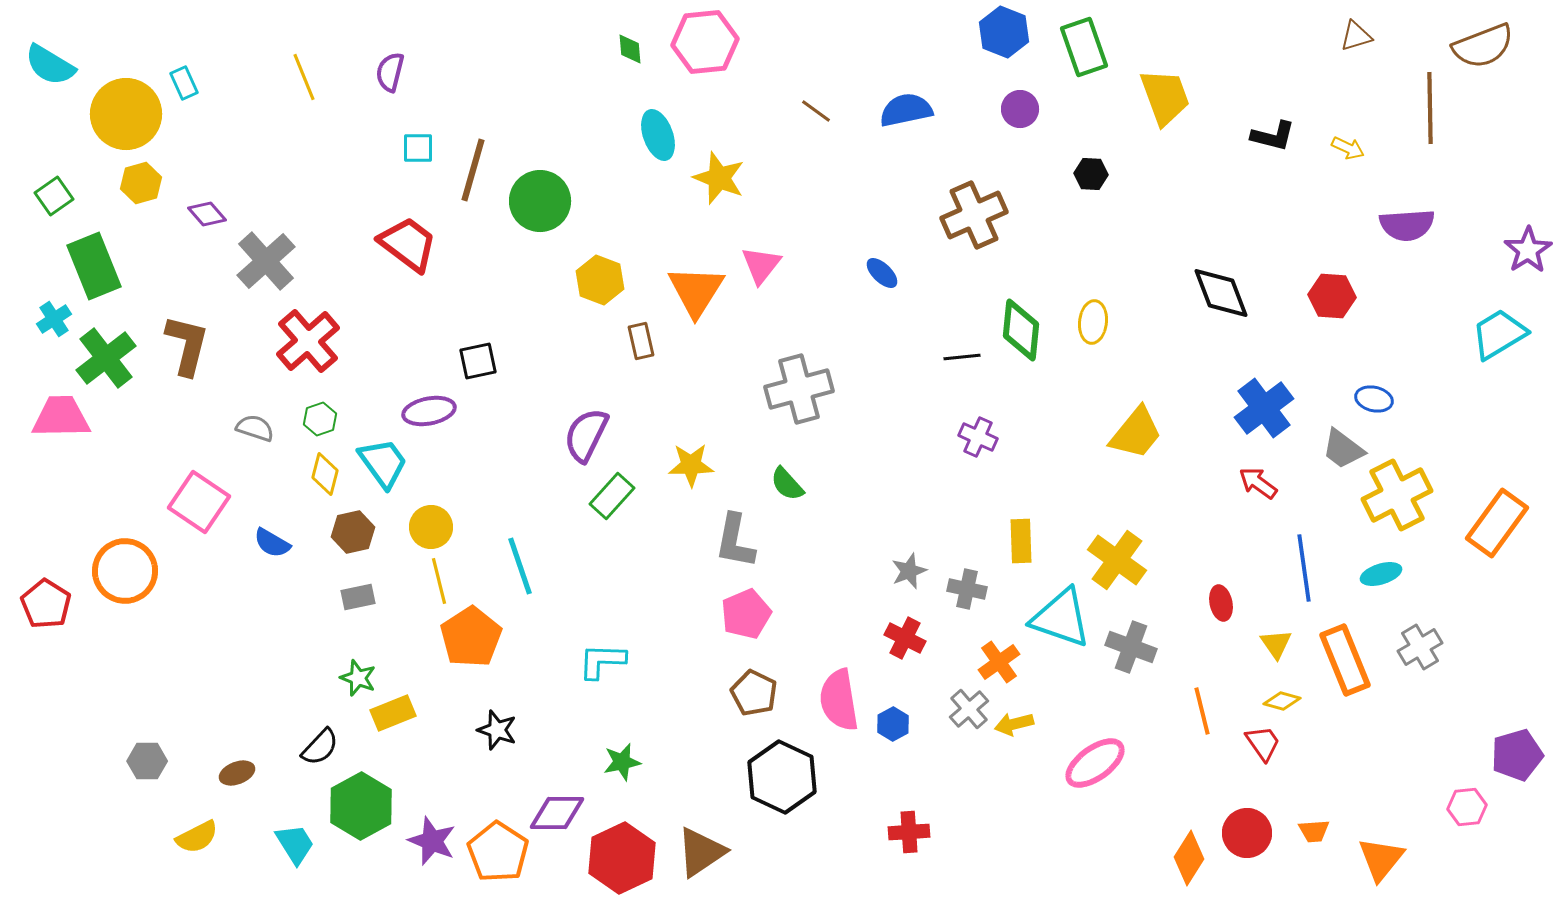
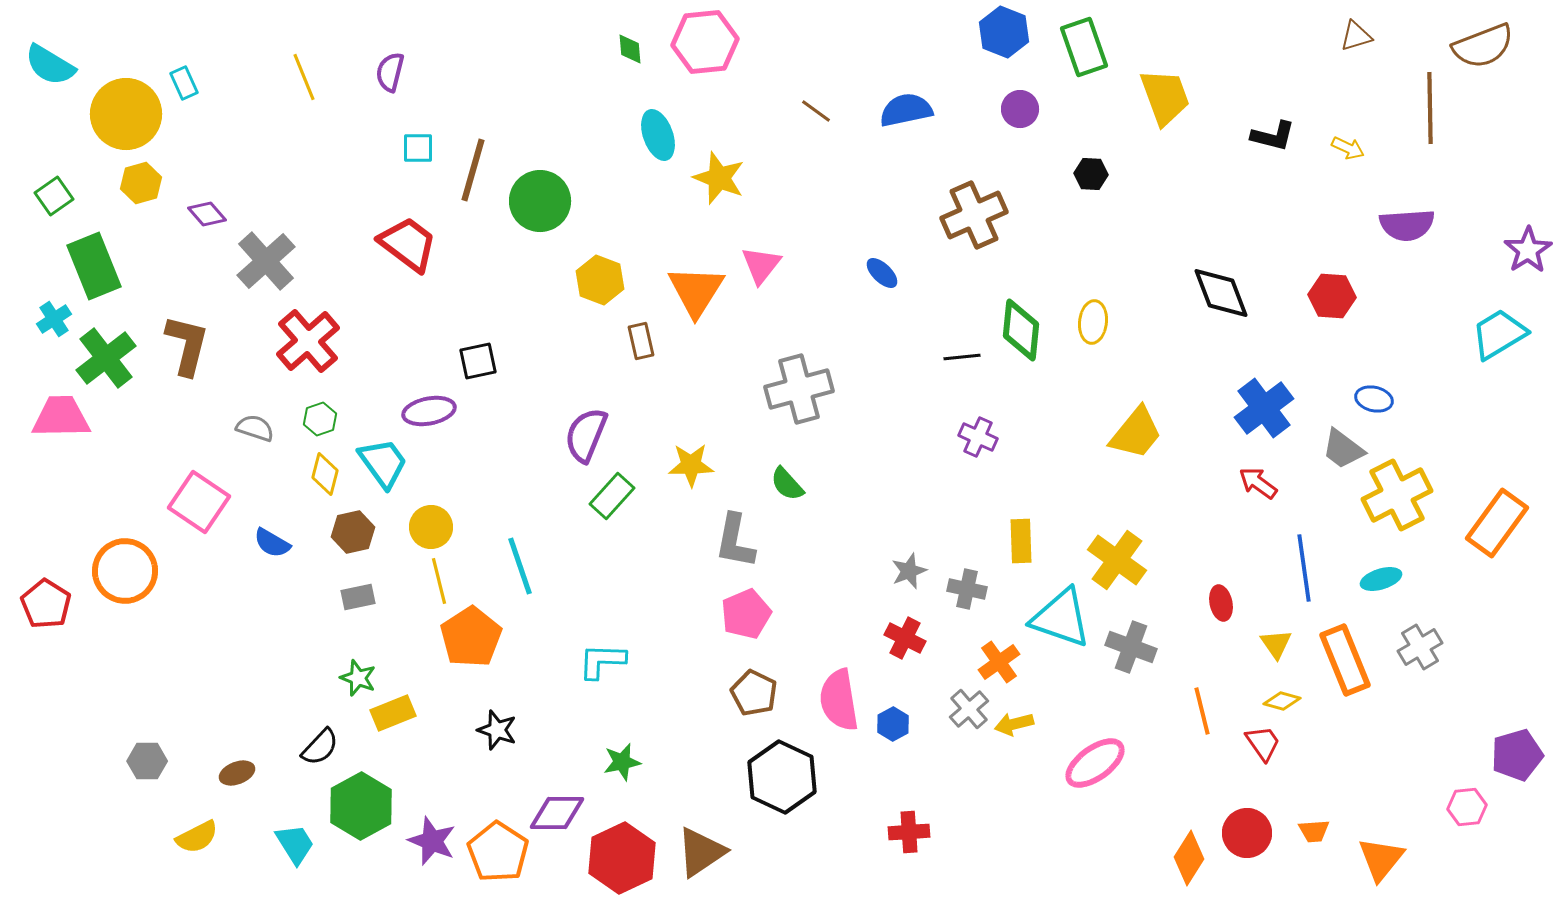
purple semicircle at (586, 435): rotated 4 degrees counterclockwise
cyan ellipse at (1381, 574): moved 5 px down
